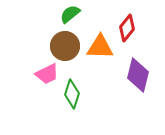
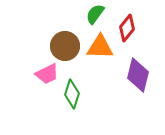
green semicircle: moved 25 px right; rotated 15 degrees counterclockwise
